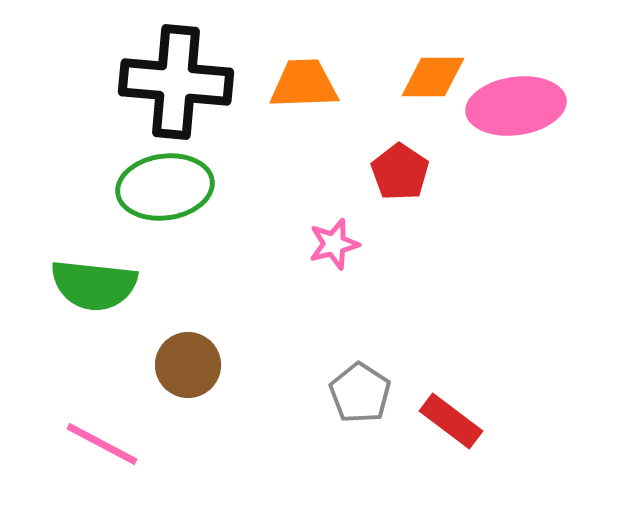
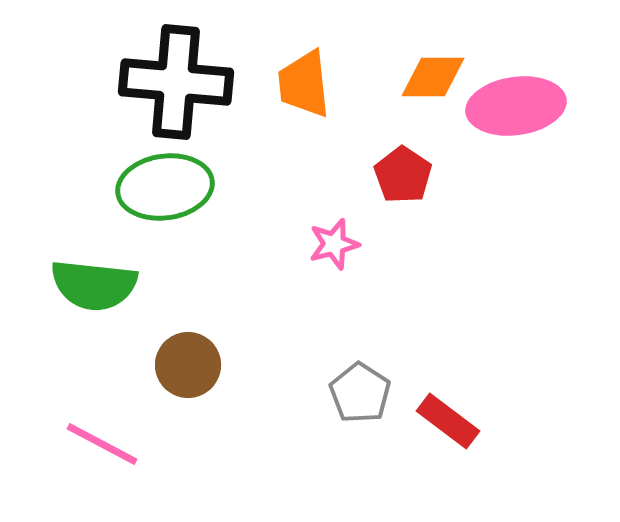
orange trapezoid: rotated 94 degrees counterclockwise
red pentagon: moved 3 px right, 3 px down
red rectangle: moved 3 px left
